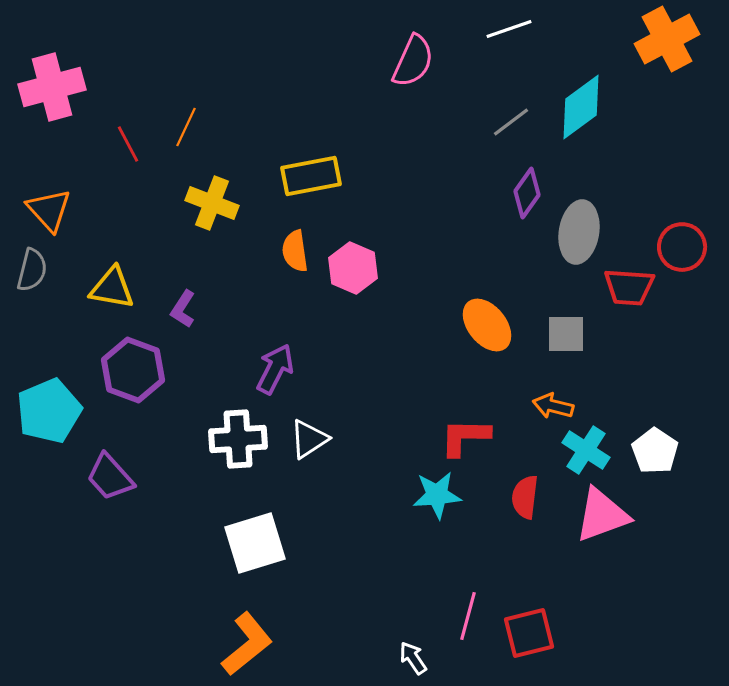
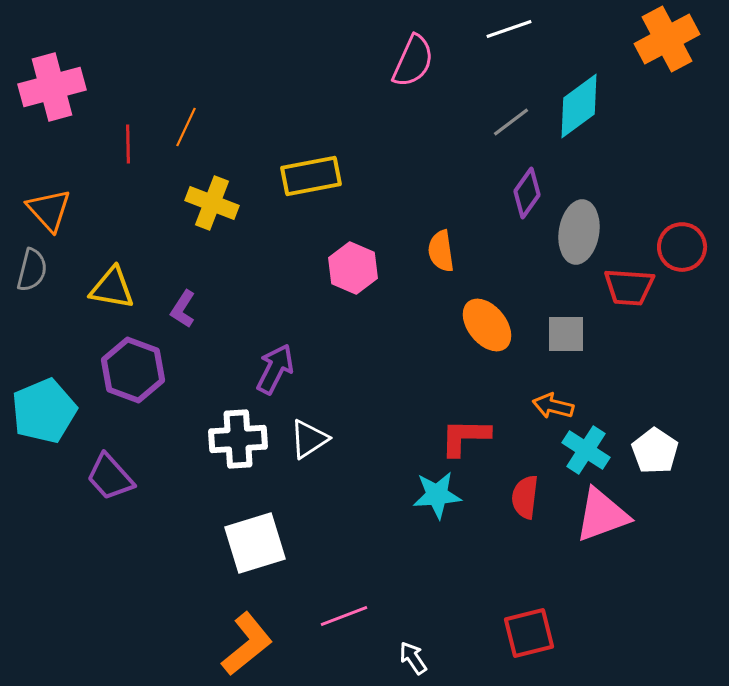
cyan diamond: moved 2 px left, 1 px up
red line: rotated 27 degrees clockwise
orange semicircle: moved 146 px right
cyan pentagon: moved 5 px left
pink line: moved 124 px left; rotated 54 degrees clockwise
